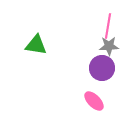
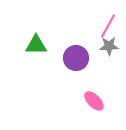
pink line: rotated 20 degrees clockwise
green triangle: rotated 10 degrees counterclockwise
purple circle: moved 26 px left, 10 px up
